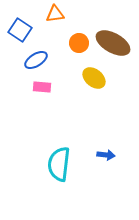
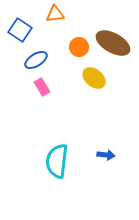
orange circle: moved 4 px down
pink rectangle: rotated 54 degrees clockwise
cyan semicircle: moved 2 px left, 3 px up
